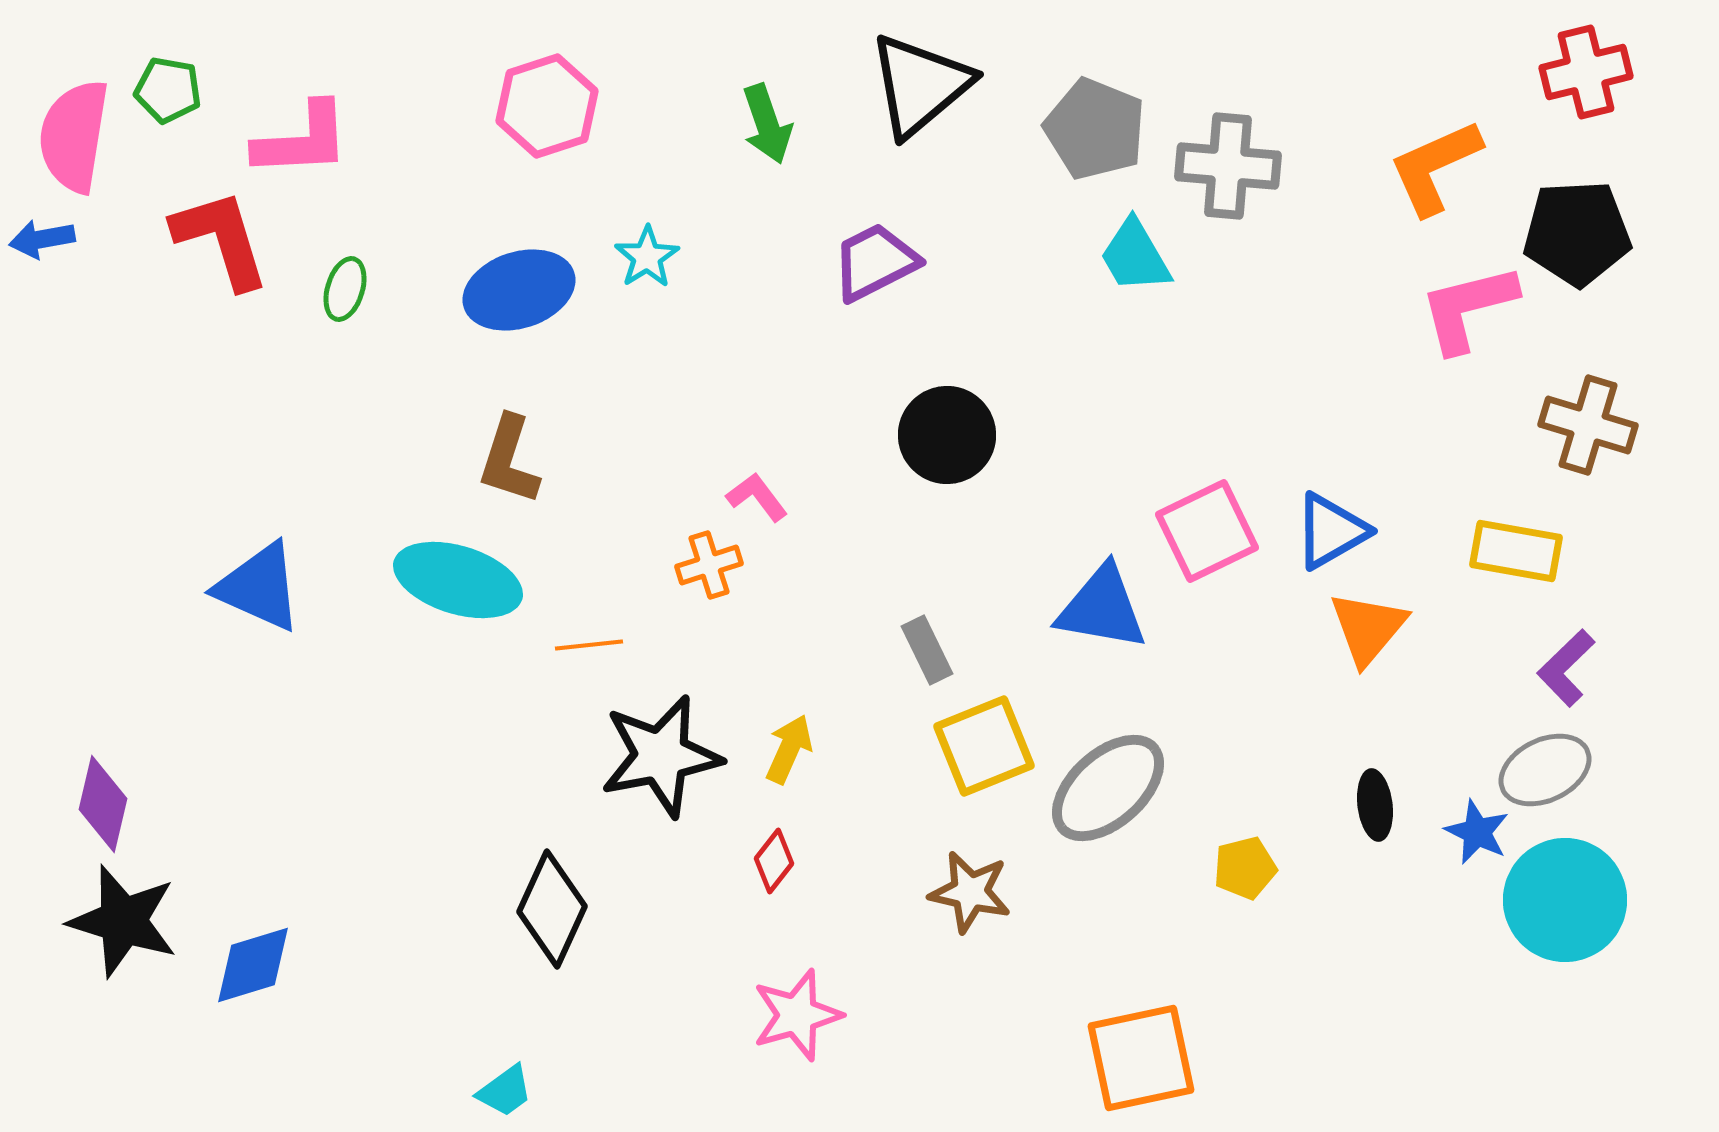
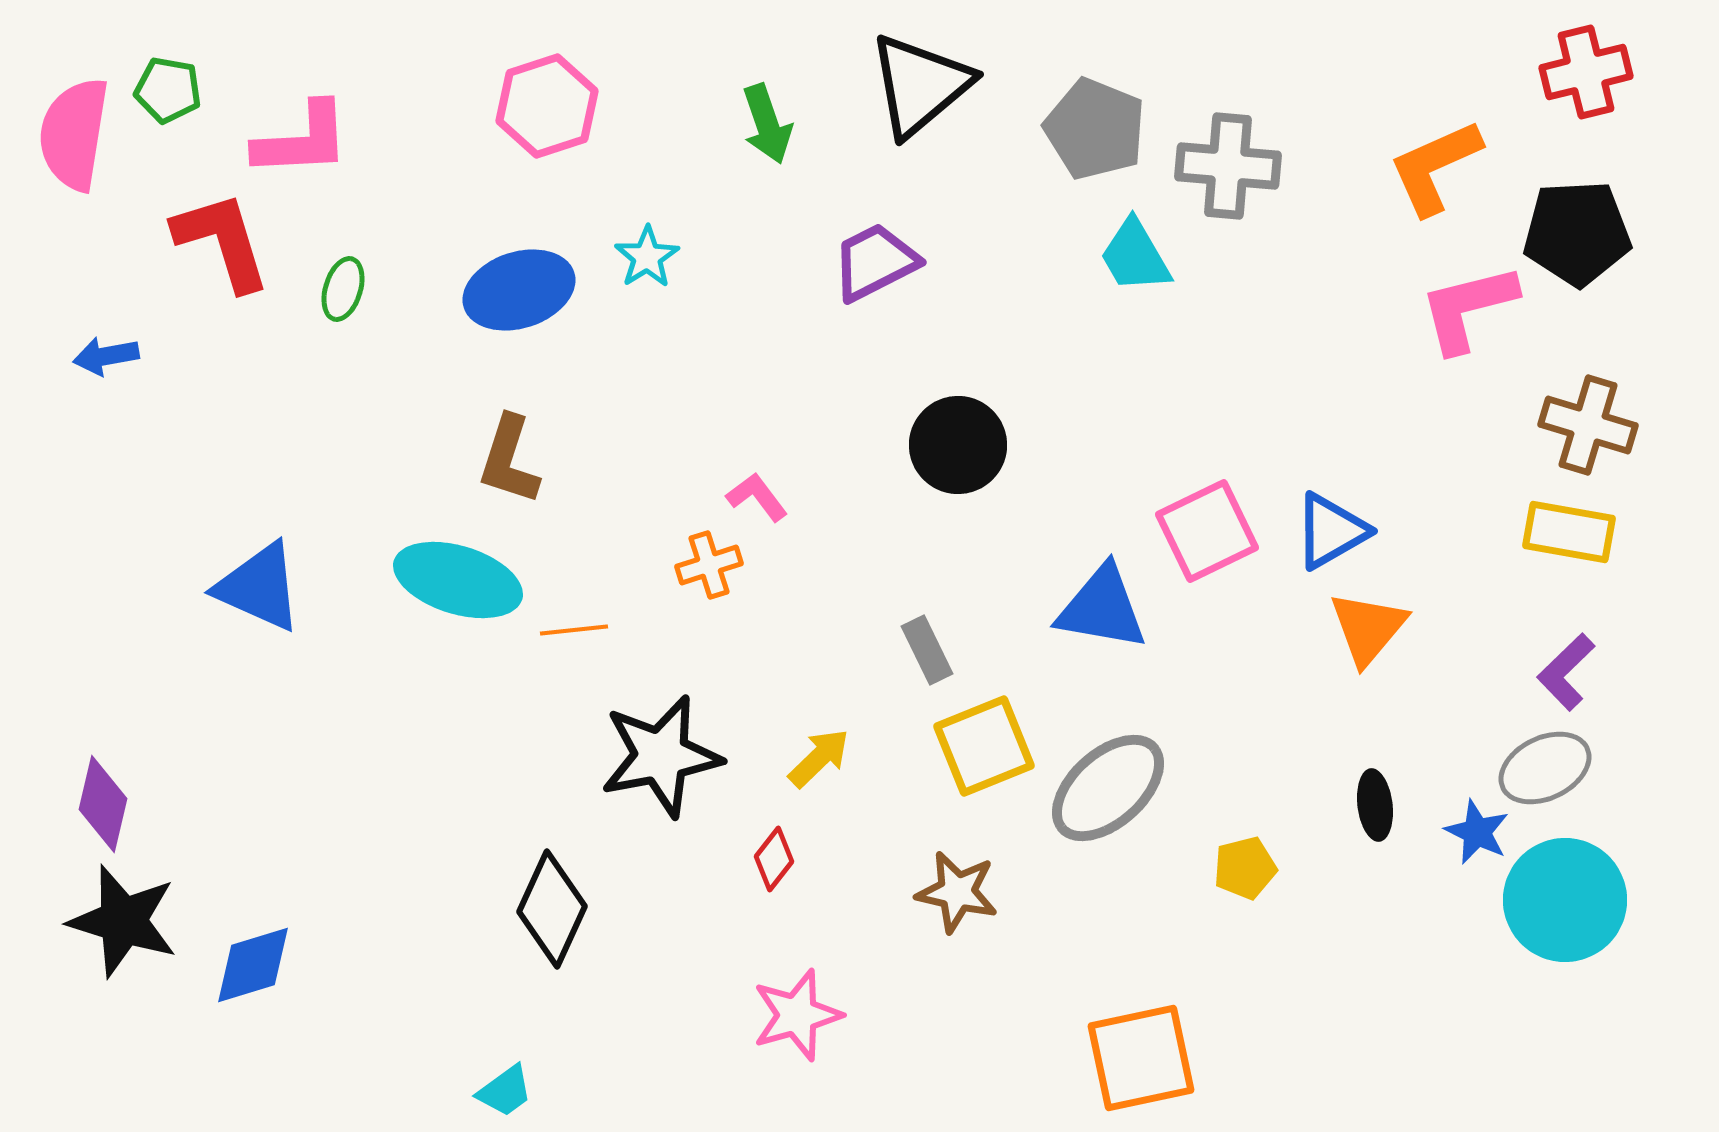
pink semicircle at (74, 136): moved 2 px up
blue arrow at (42, 239): moved 64 px right, 117 px down
red L-shape at (221, 239): moved 1 px right, 2 px down
green ellipse at (345, 289): moved 2 px left
black circle at (947, 435): moved 11 px right, 10 px down
yellow rectangle at (1516, 551): moved 53 px right, 19 px up
orange line at (589, 645): moved 15 px left, 15 px up
purple L-shape at (1566, 668): moved 4 px down
yellow arrow at (789, 749): moved 30 px right, 9 px down; rotated 22 degrees clockwise
gray ellipse at (1545, 770): moved 2 px up
red diamond at (774, 861): moved 2 px up
brown star at (970, 892): moved 13 px left
